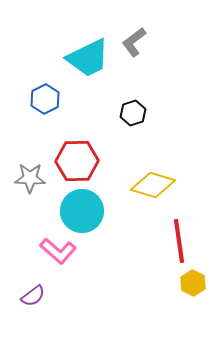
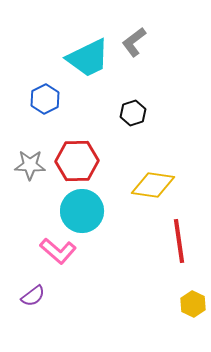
gray star: moved 13 px up
yellow diamond: rotated 9 degrees counterclockwise
yellow hexagon: moved 21 px down
